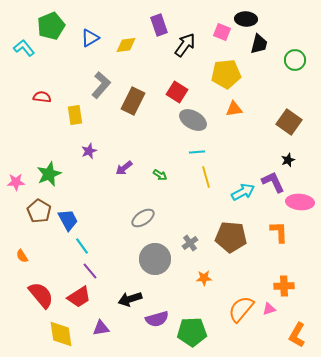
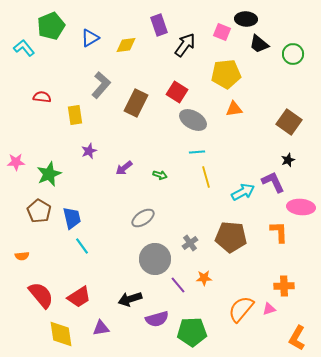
black trapezoid at (259, 44): rotated 115 degrees clockwise
green circle at (295, 60): moved 2 px left, 6 px up
brown rectangle at (133, 101): moved 3 px right, 2 px down
green arrow at (160, 175): rotated 16 degrees counterclockwise
pink star at (16, 182): moved 20 px up
pink ellipse at (300, 202): moved 1 px right, 5 px down
blue trapezoid at (68, 220): moved 4 px right, 2 px up; rotated 15 degrees clockwise
orange semicircle at (22, 256): rotated 64 degrees counterclockwise
purple line at (90, 271): moved 88 px right, 14 px down
orange L-shape at (297, 335): moved 3 px down
